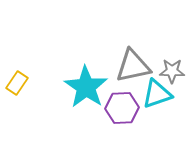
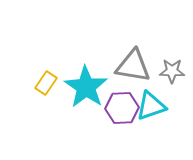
gray triangle: rotated 21 degrees clockwise
yellow rectangle: moved 29 px right
cyan triangle: moved 6 px left, 12 px down
